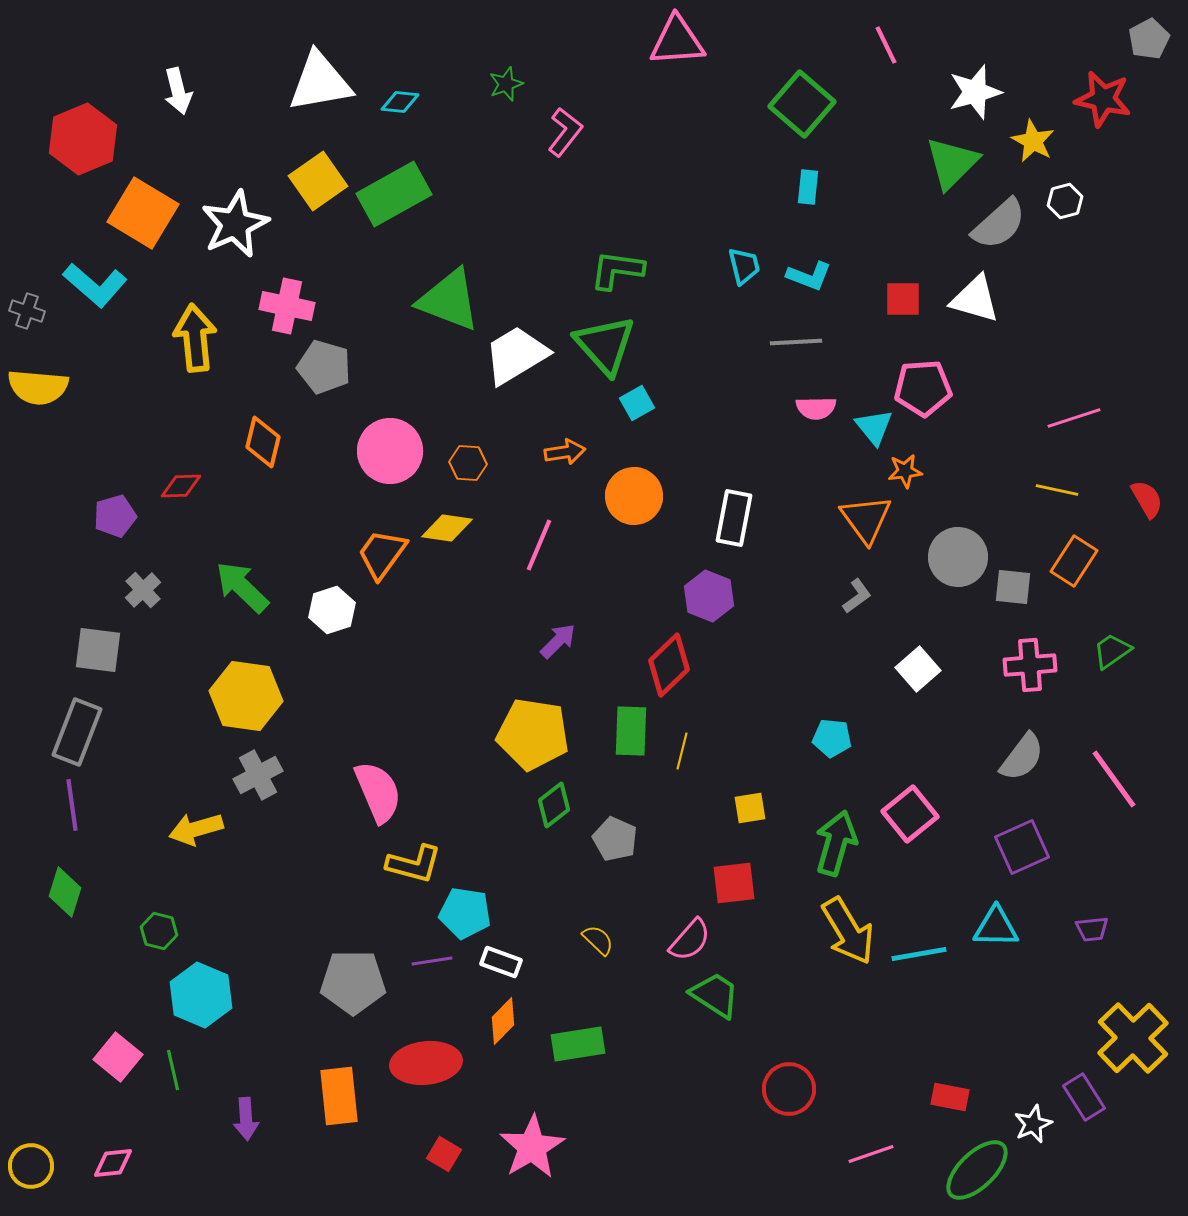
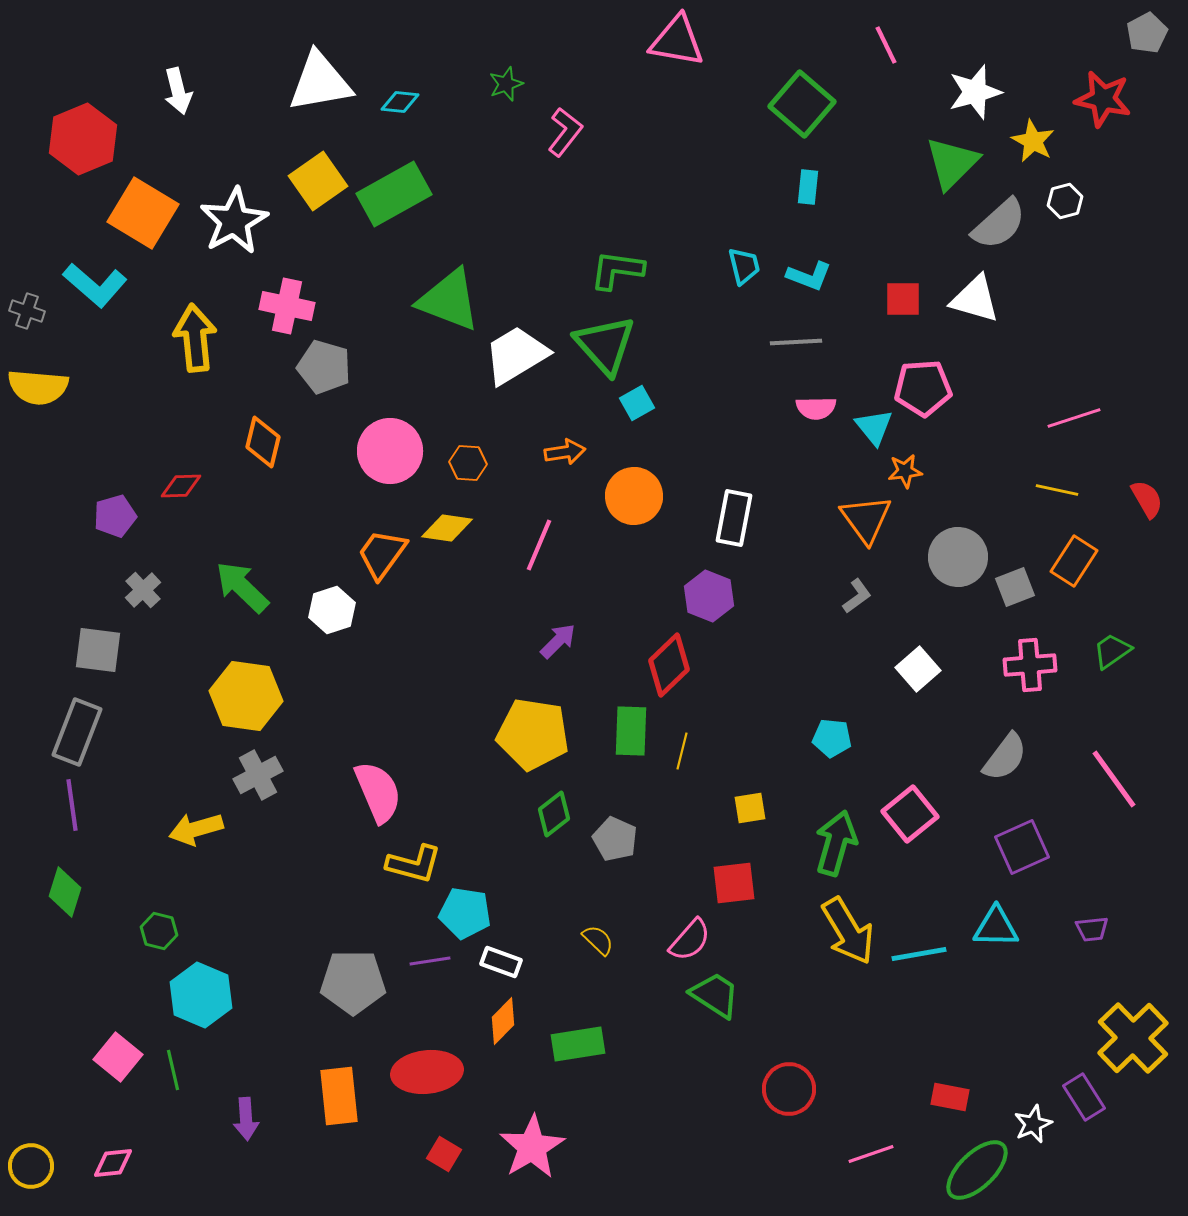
gray pentagon at (1149, 39): moved 2 px left, 6 px up
pink triangle at (677, 41): rotated 14 degrees clockwise
white star at (235, 224): moved 1 px left, 3 px up; rotated 4 degrees counterclockwise
gray square at (1013, 587): moved 2 px right; rotated 27 degrees counterclockwise
gray semicircle at (1022, 757): moved 17 px left
green diamond at (554, 805): moved 9 px down
purple line at (432, 961): moved 2 px left
red ellipse at (426, 1063): moved 1 px right, 9 px down
